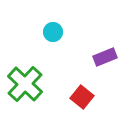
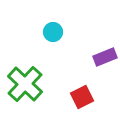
red square: rotated 25 degrees clockwise
